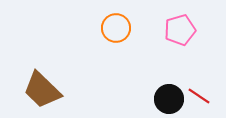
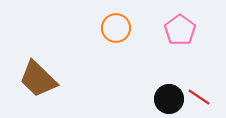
pink pentagon: rotated 20 degrees counterclockwise
brown trapezoid: moved 4 px left, 11 px up
red line: moved 1 px down
